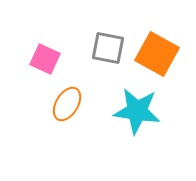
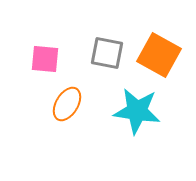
gray square: moved 1 px left, 5 px down
orange square: moved 2 px right, 1 px down
pink square: rotated 20 degrees counterclockwise
